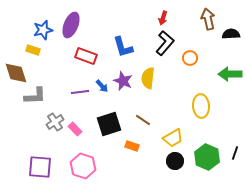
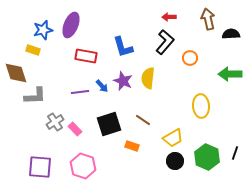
red arrow: moved 6 px right, 1 px up; rotated 72 degrees clockwise
black L-shape: moved 1 px up
red rectangle: rotated 10 degrees counterclockwise
